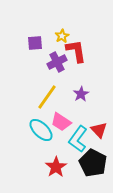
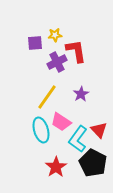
yellow star: moved 7 px left, 1 px up; rotated 24 degrees clockwise
cyan ellipse: rotated 30 degrees clockwise
